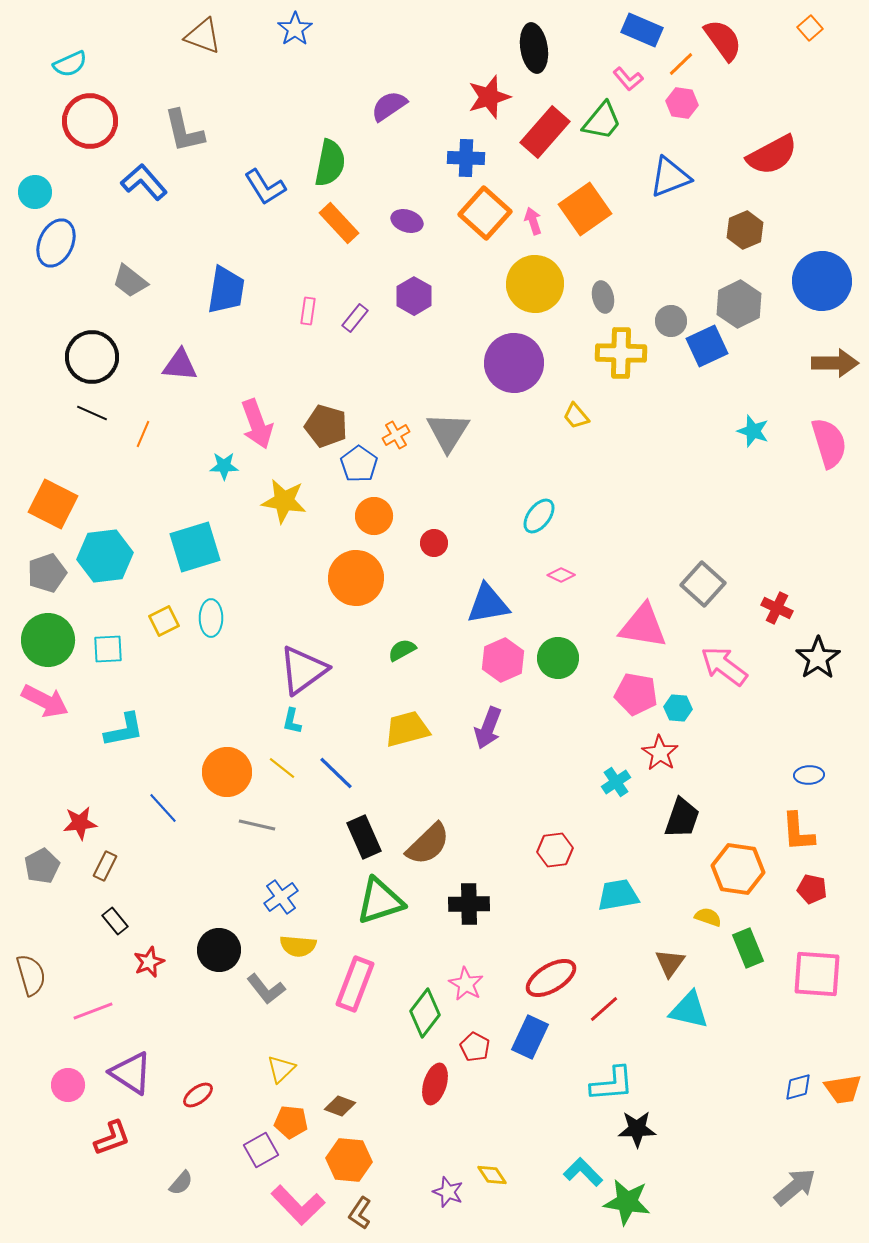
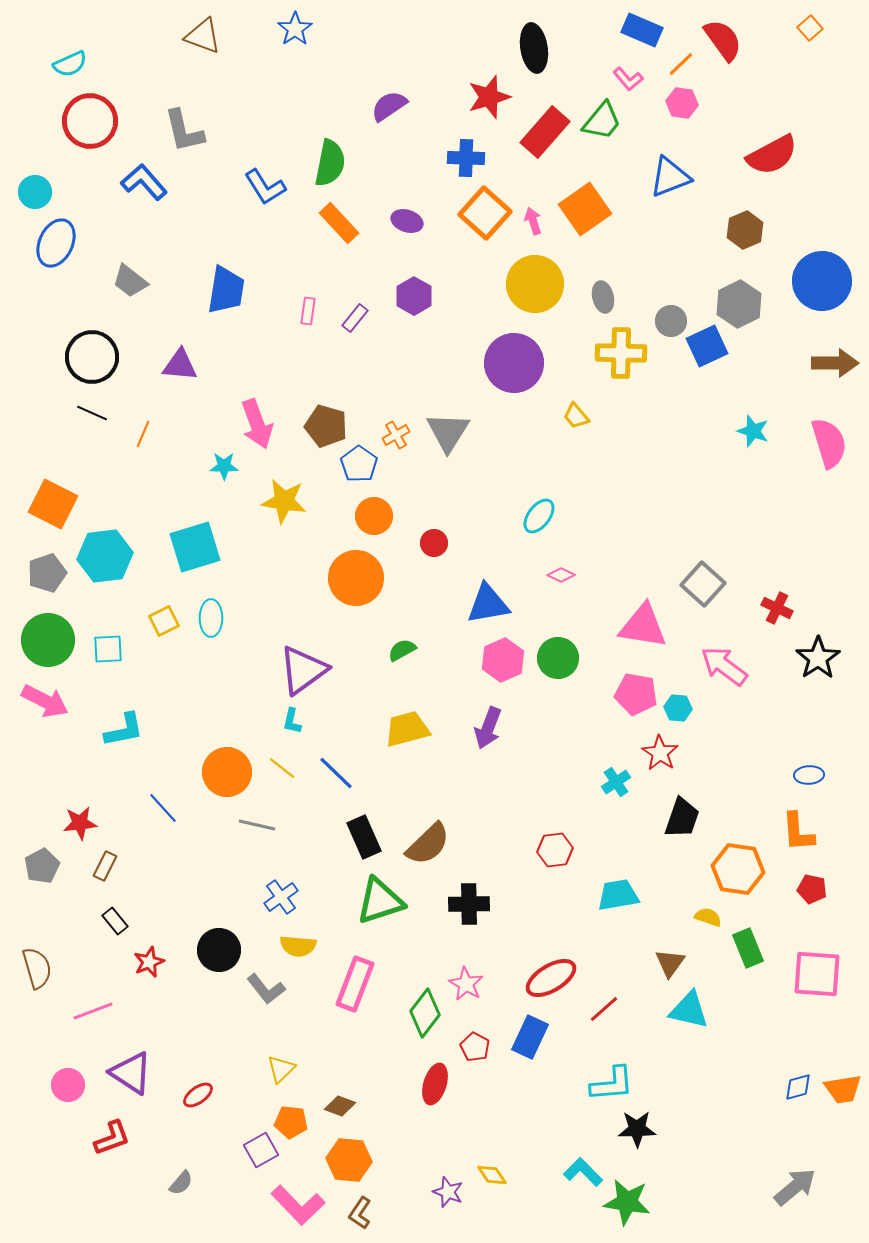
brown semicircle at (31, 975): moved 6 px right, 7 px up
